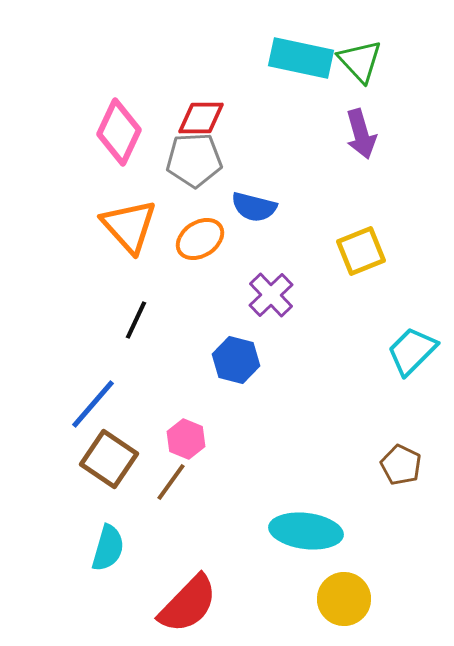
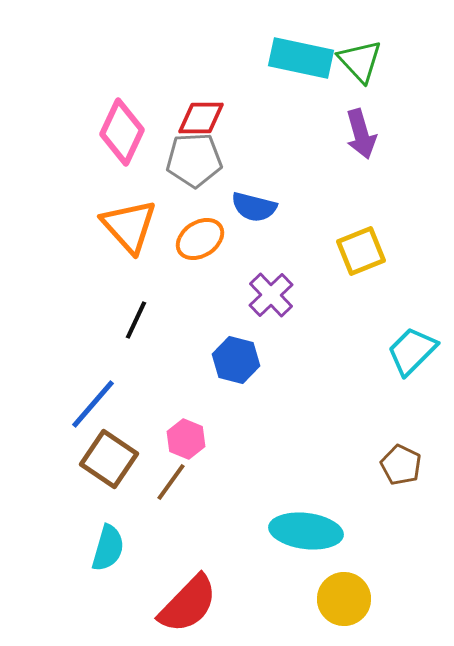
pink diamond: moved 3 px right
